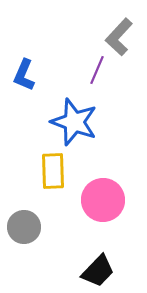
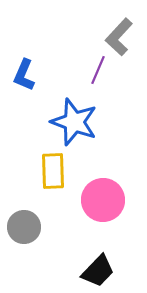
purple line: moved 1 px right
